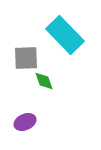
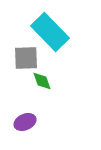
cyan rectangle: moved 15 px left, 3 px up
green diamond: moved 2 px left
